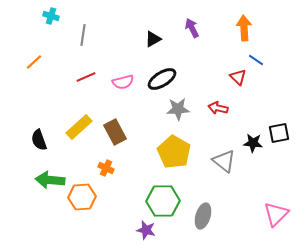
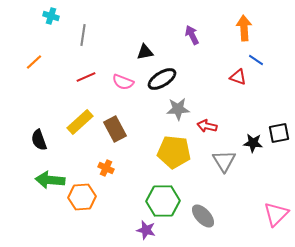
purple arrow: moved 7 px down
black triangle: moved 8 px left, 13 px down; rotated 18 degrees clockwise
red triangle: rotated 24 degrees counterclockwise
pink semicircle: rotated 35 degrees clockwise
red arrow: moved 11 px left, 18 px down
yellow rectangle: moved 1 px right, 5 px up
brown rectangle: moved 3 px up
yellow pentagon: rotated 24 degrees counterclockwise
gray triangle: rotated 20 degrees clockwise
gray ellipse: rotated 60 degrees counterclockwise
